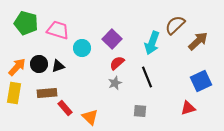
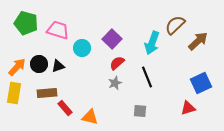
blue square: moved 2 px down
orange triangle: rotated 30 degrees counterclockwise
